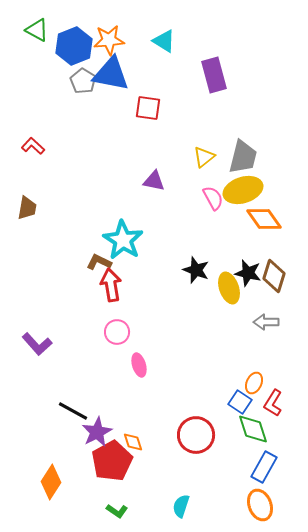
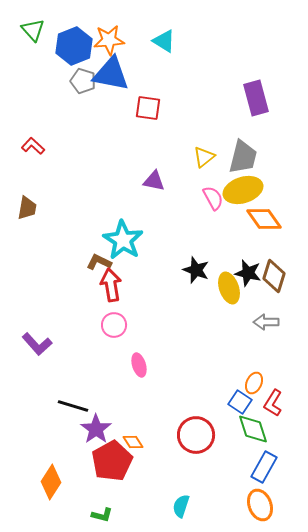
green triangle at (37, 30): moved 4 px left; rotated 20 degrees clockwise
purple rectangle at (214, 75): moved 42 px right, 23 px down
gray pentagon at (83, 81): rotated 15 degrees counterclockwise
pink circle at (117, 332): moved 3 px left, 7 px up
black line at (73, 411): moved 5 px up; rotated 12 degrees counterclockwise
purple star at (97, 432): moved 1 px left, 3 px up; rotated 8 degrees counterclockwise
orange diamond at (133, 442): rotated 15 degrees counterclockwise
green L-shape at (117, 511): moved 15 px left, 4 px down; rotated 20 degrees counterclockwise
